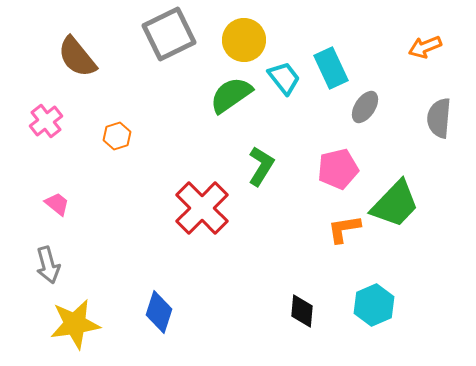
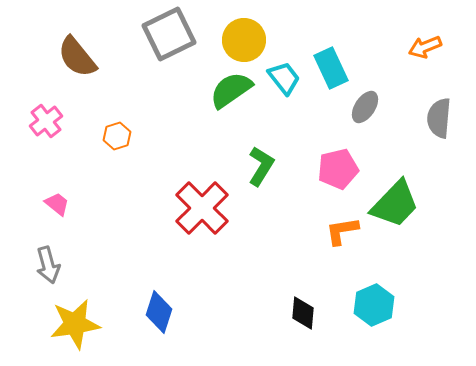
green semicircle: moved 5 px up
orange L-shape: moved 2 px left, 2 px down
black diamond: moved 1 px right, 2 px down
